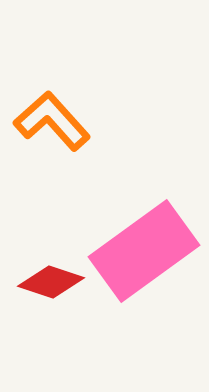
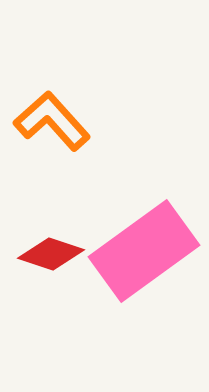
red diamond: moved 28 px up
